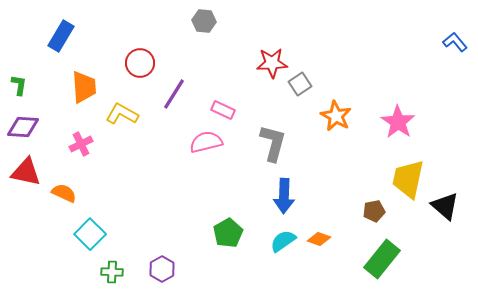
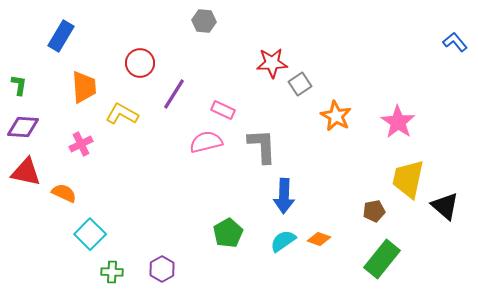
gray L-shape: moved 11 px left, 3 px down; rotated 18 degrees counterclockwise
